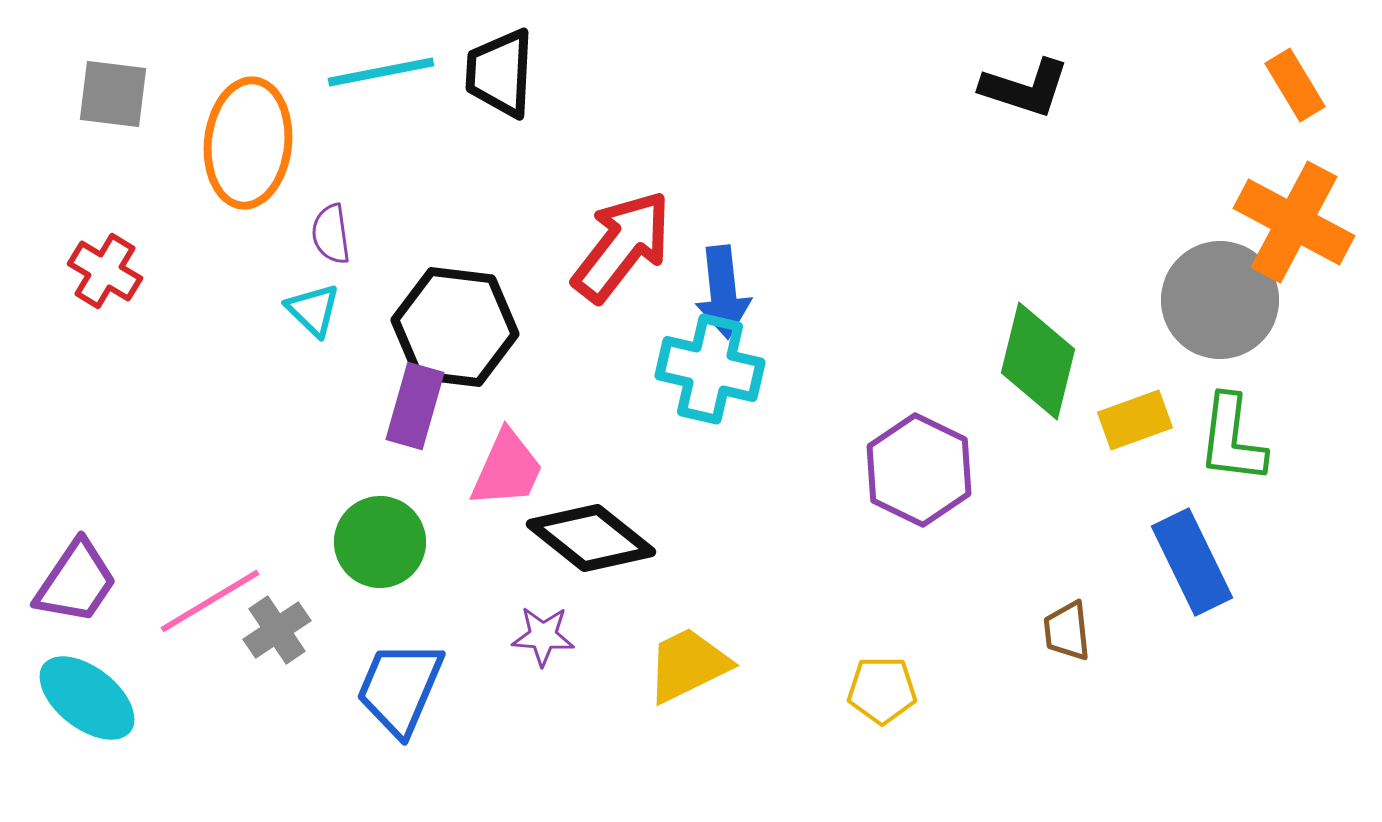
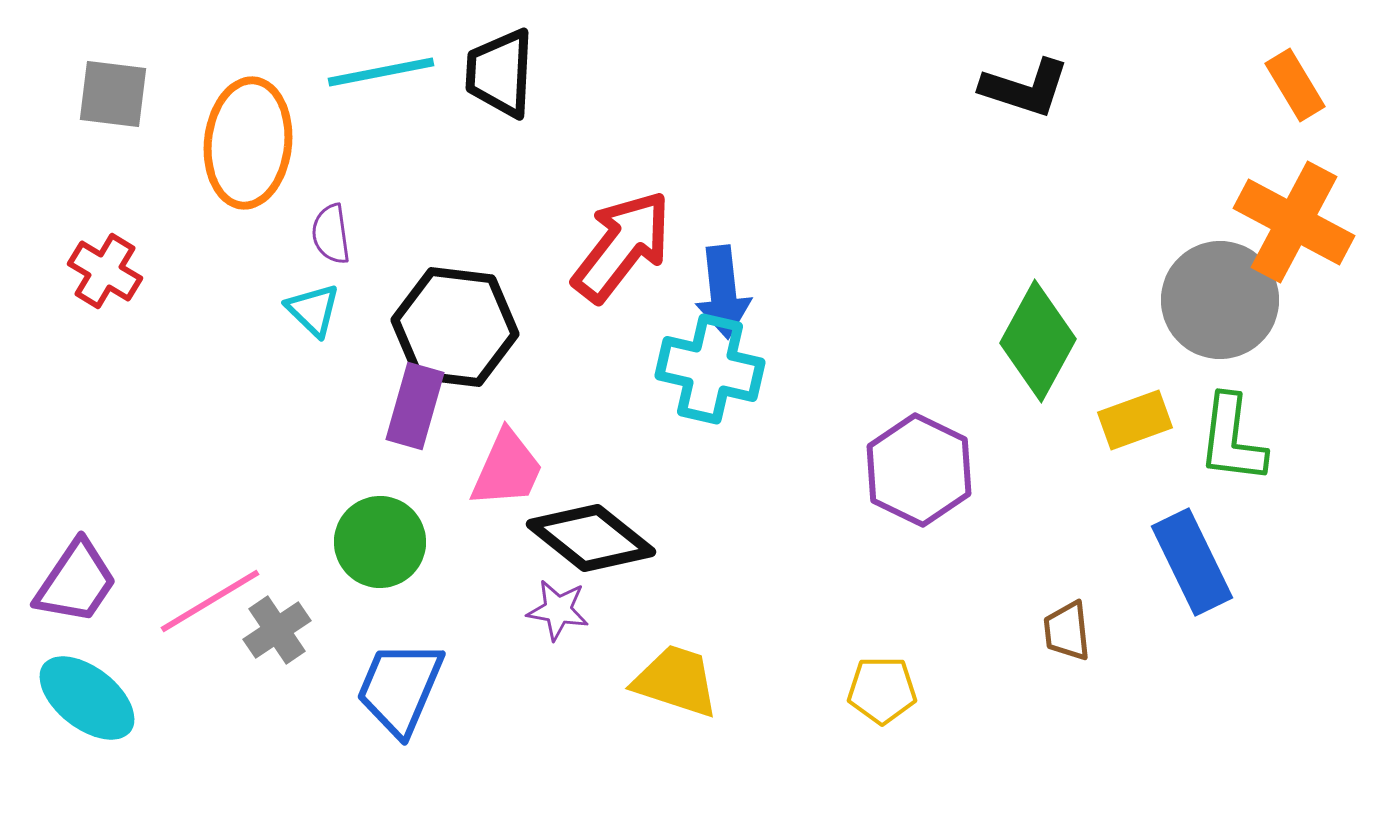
green diamond: moved 20 px up; rotated 15 degrees clockwise
purple star: moved 15 px right, 26 px up; rotated 6 degrees clockwise
yellow trapezoid: moved 12 px left, 16 px down; rotated 44 degrees clockwise
